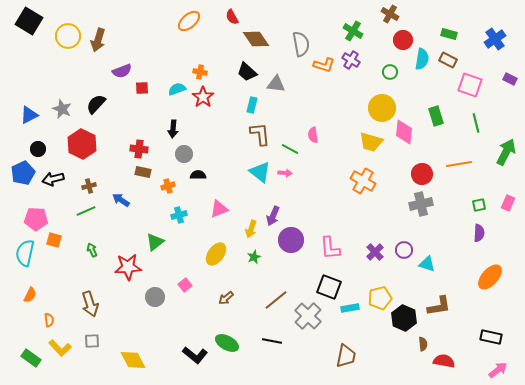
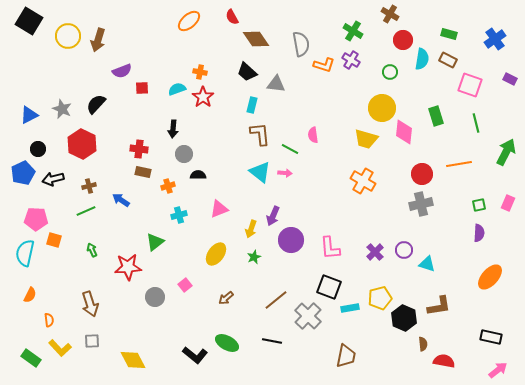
yellow trapezoid at (371, 142): moved 5 px left, 3 px up
